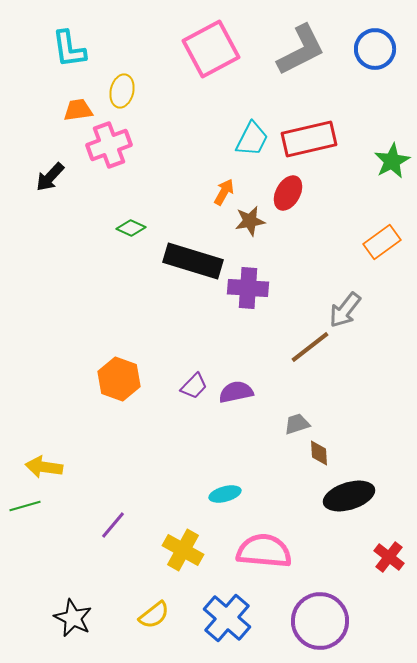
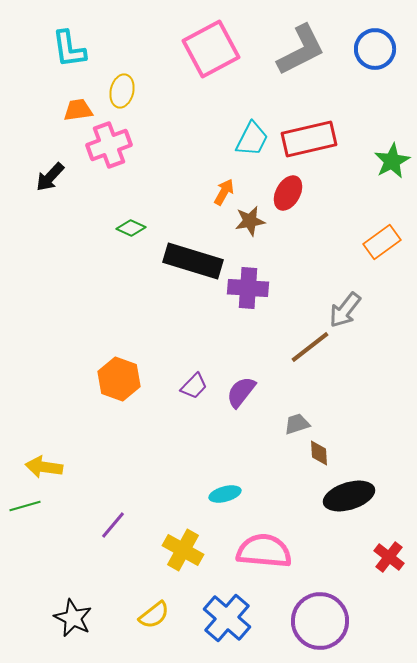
purple semicircle: moved 5 px right; rotated 40 degrees counterclockwise
